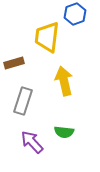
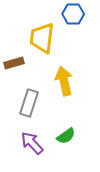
blue hexagon: moved 2 px left; rotated 20 degrees clockwise
yellow trapezoid: moved 5 px left, 1 px down
gray rectangle: moved 6 px right, 2 px down
green semicircle: moved 2 px right, 4 px down; rotated 42 degrees counterclockwise
purple arrow: moved 1 px down
